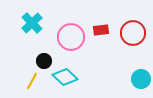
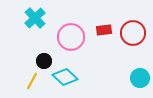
cyan cross: moved 3 px right, 5 px up
red rectangle: moved 3 px right
cyan circle: moved 1 px left, 1 px up
